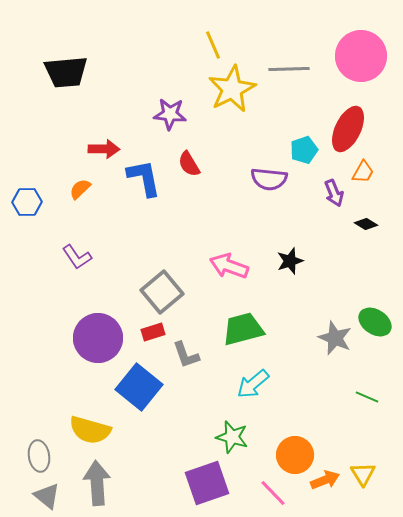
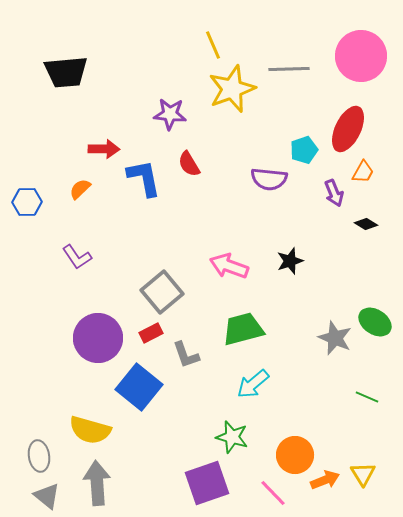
yellow star: rotated 6 degrees clockwise
red rectangle: moved 2 px left, 1 px down; rotated 10 degrees counterclockwise
